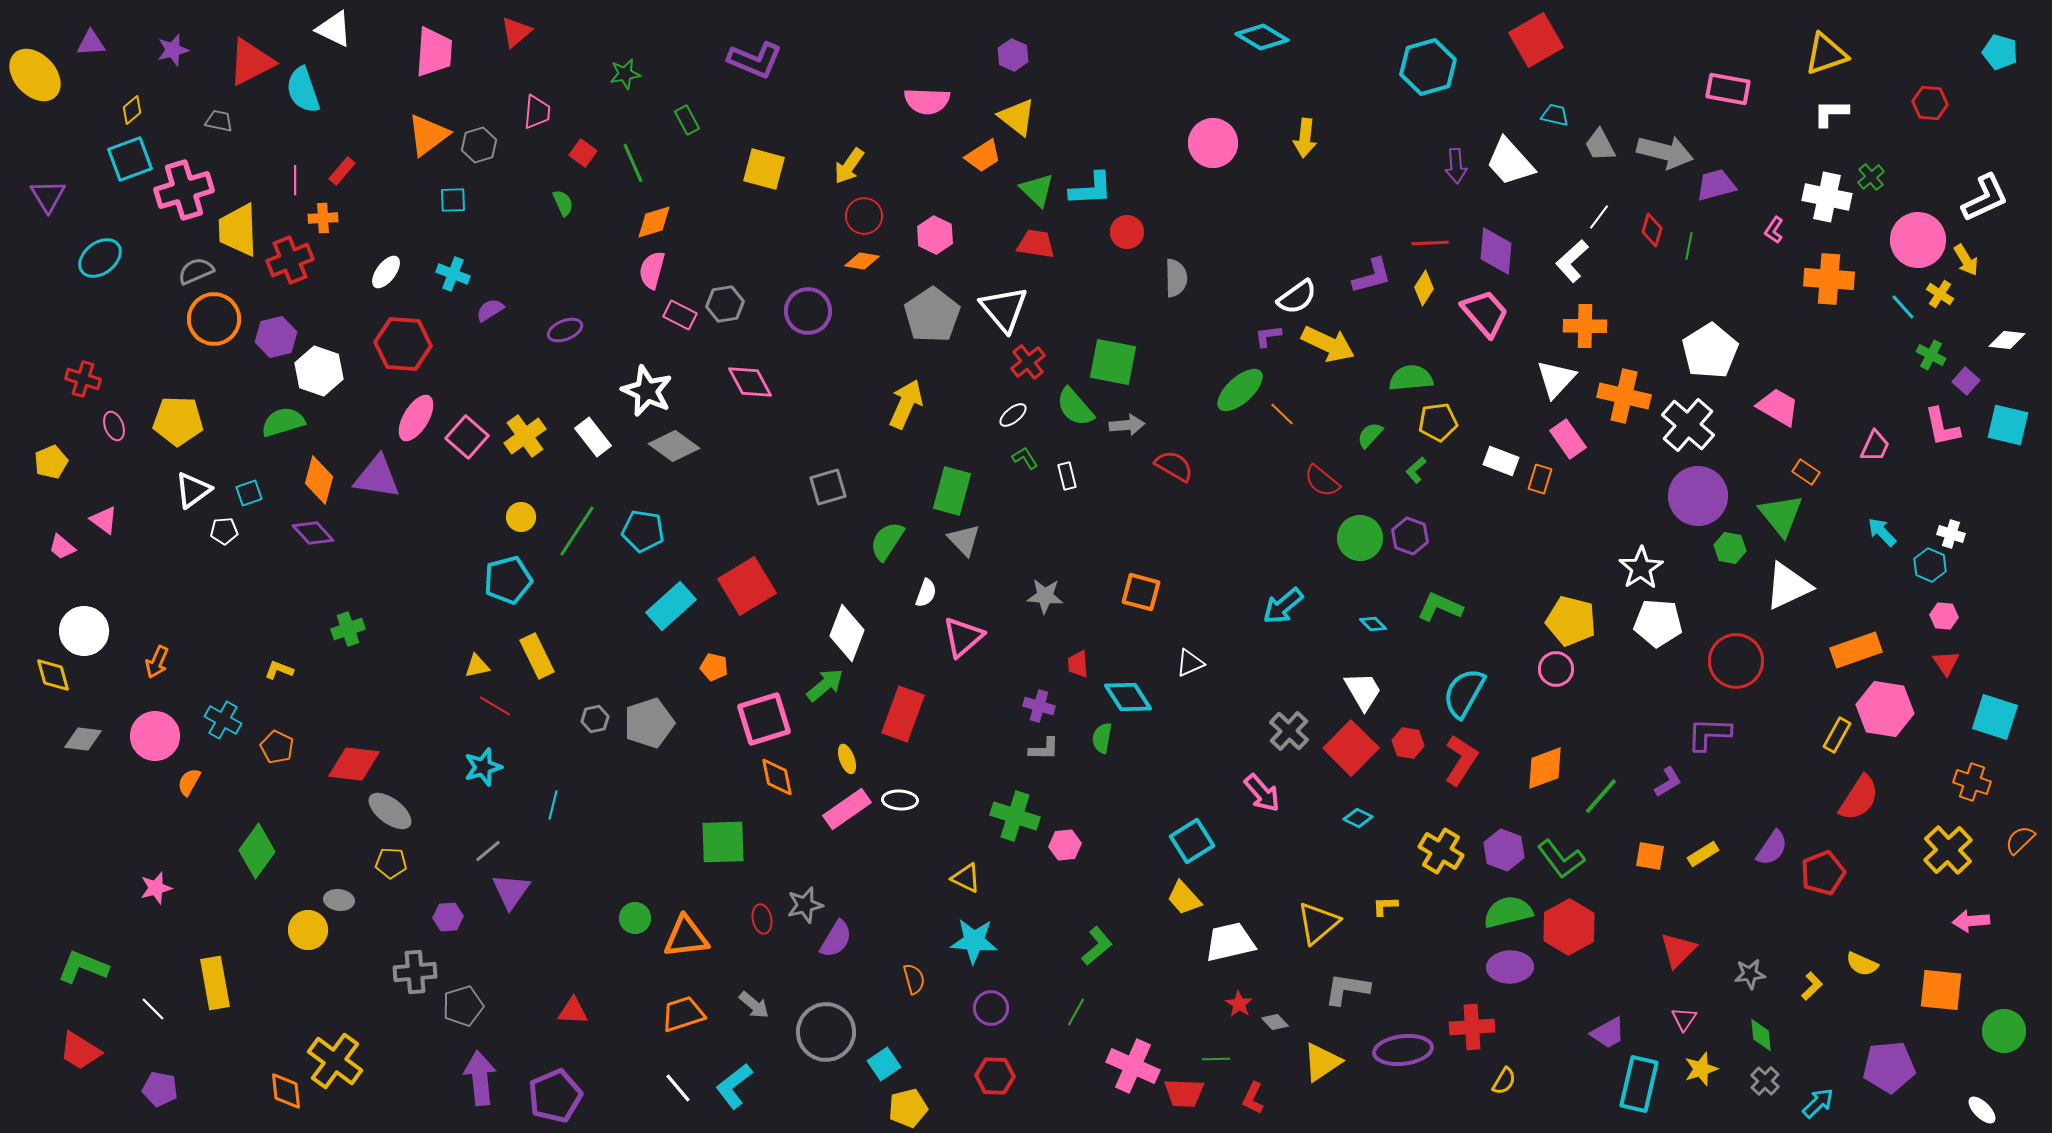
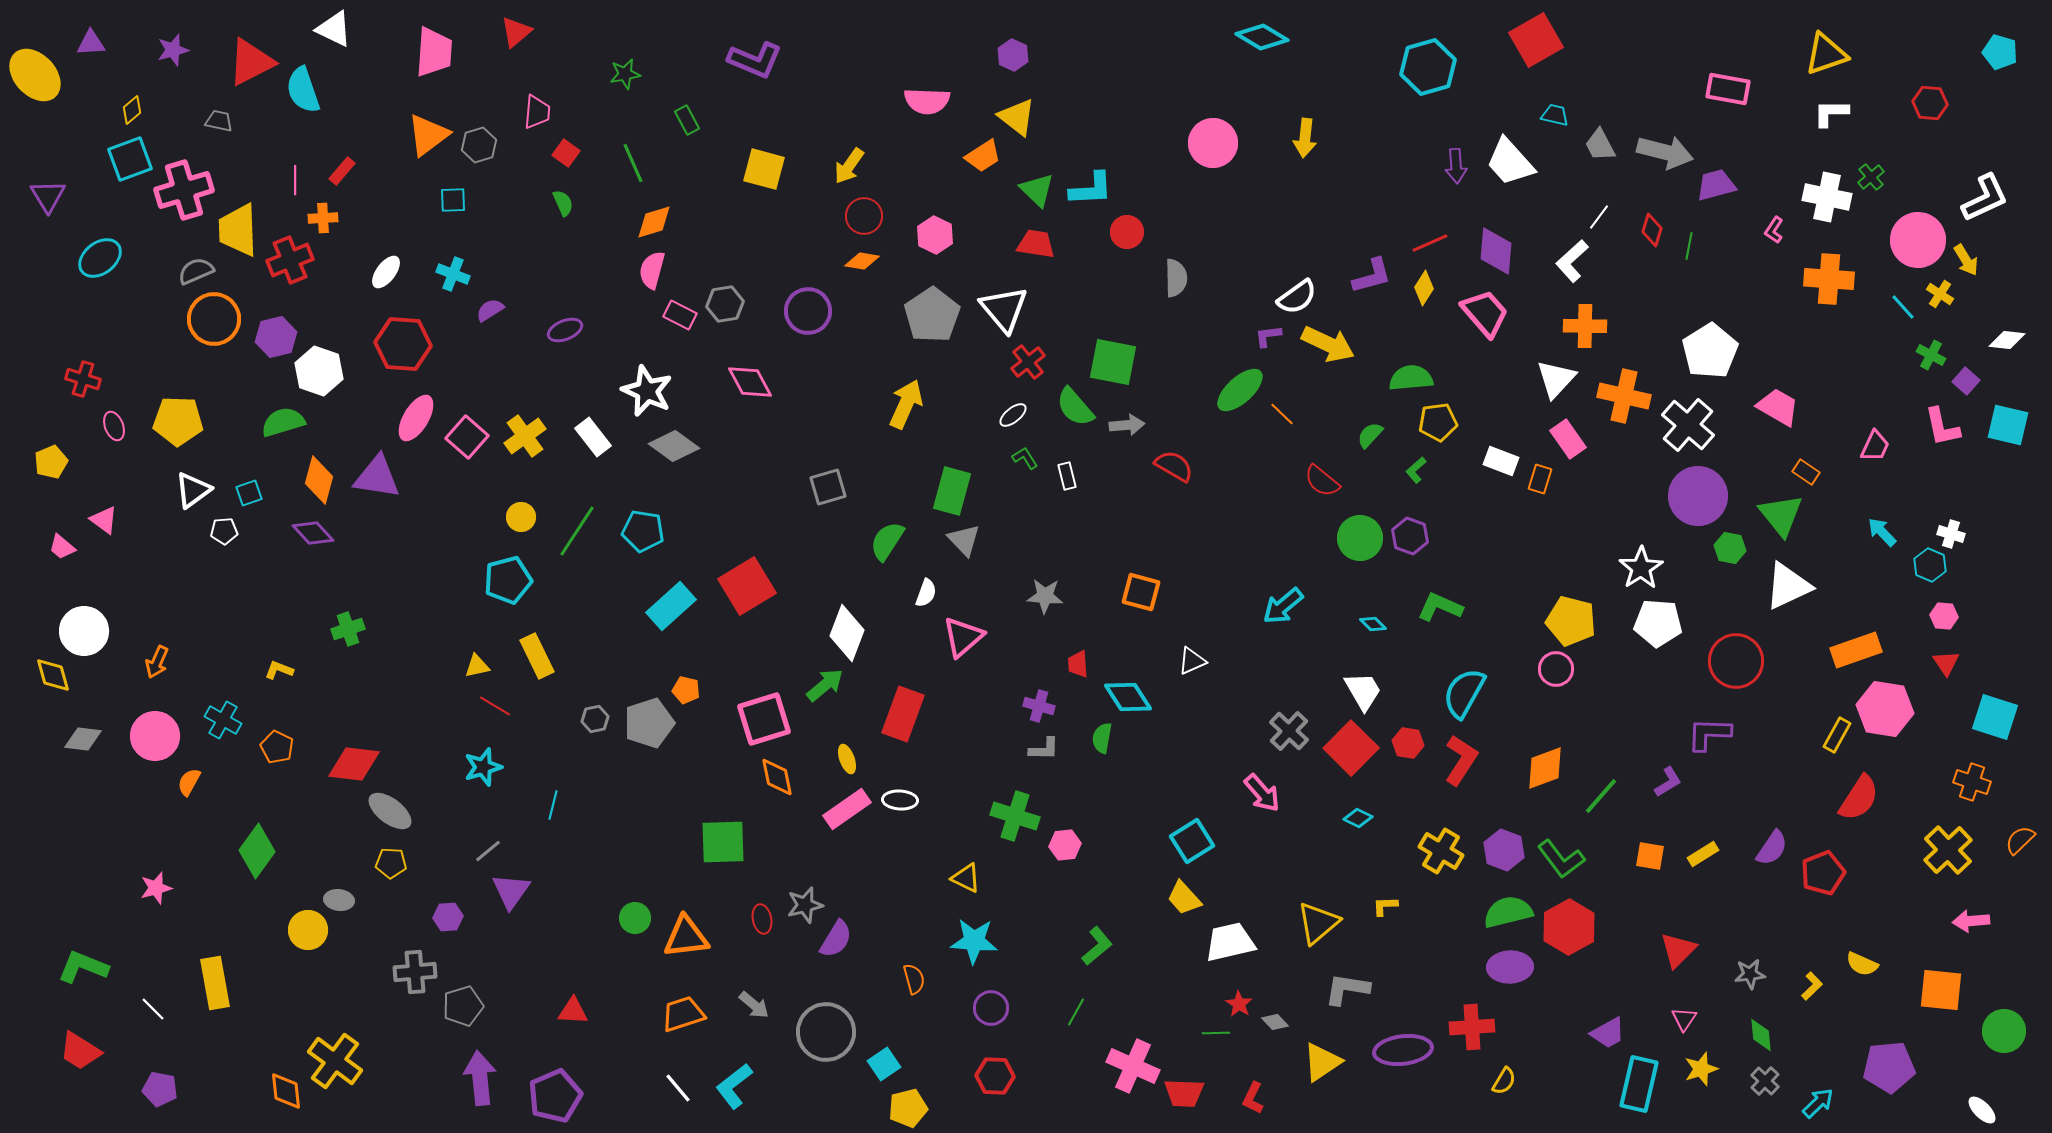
red square at (583, 153): moved 17 px left
red line at (1430, 243): rotated 21 degrees counterclockwise
white triangle at (1190, 663): moved 2 px right, 2 px up
orange pentagon at (714, 667): moved 28 px left, 23 px down
green line at (1216, 1059): moved 26 px up
